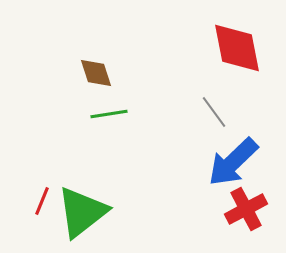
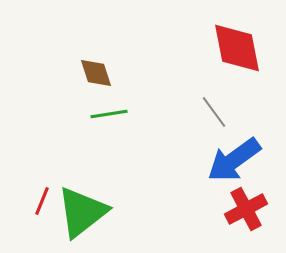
blue arrow: moved 1 px right, 2 px up; rotated 8 degrees clockwise
